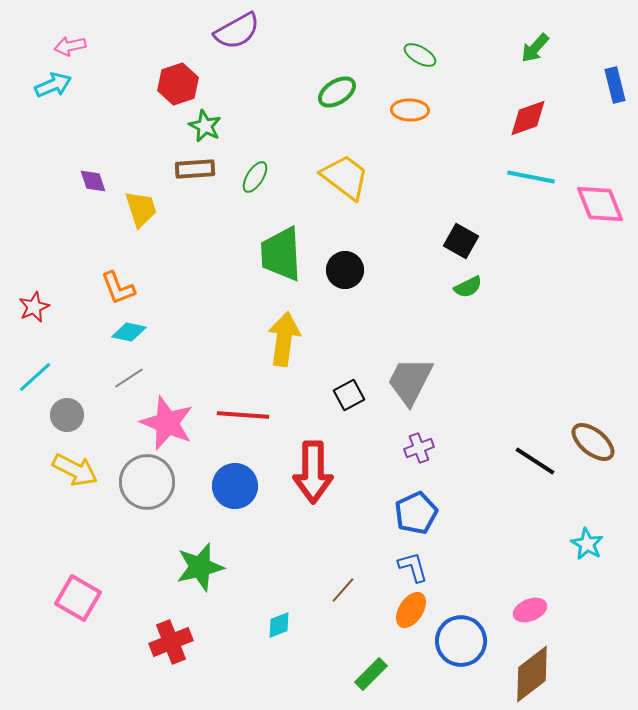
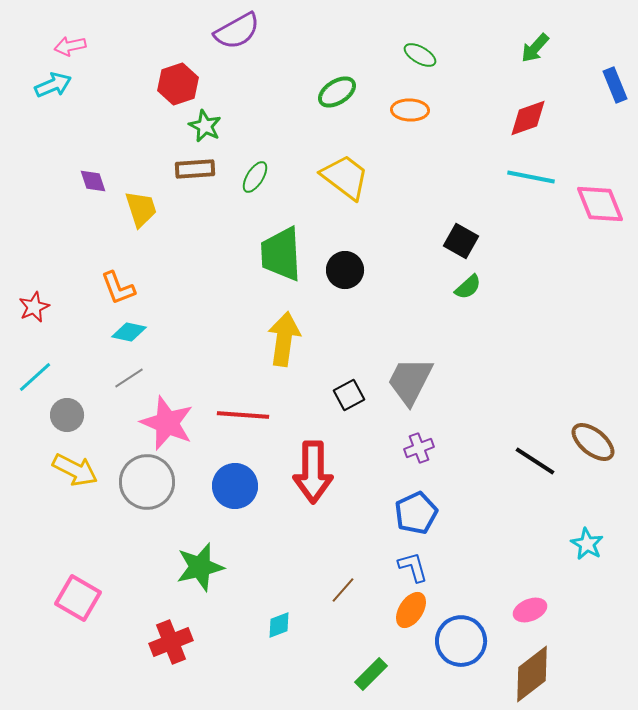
blue rectangle at (615, 85): rotated 8 degrees counterclockwise
green semicircle at (468, 287): rotated 16 degrees counterclockwise
